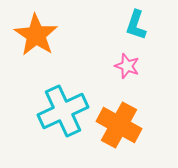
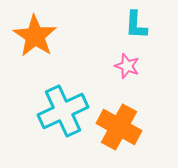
cyan L-shape: rotated 16 degrees counterclockwise
orange star: moved 1 px left, 1 px down
orange cross: moved 2 px down
